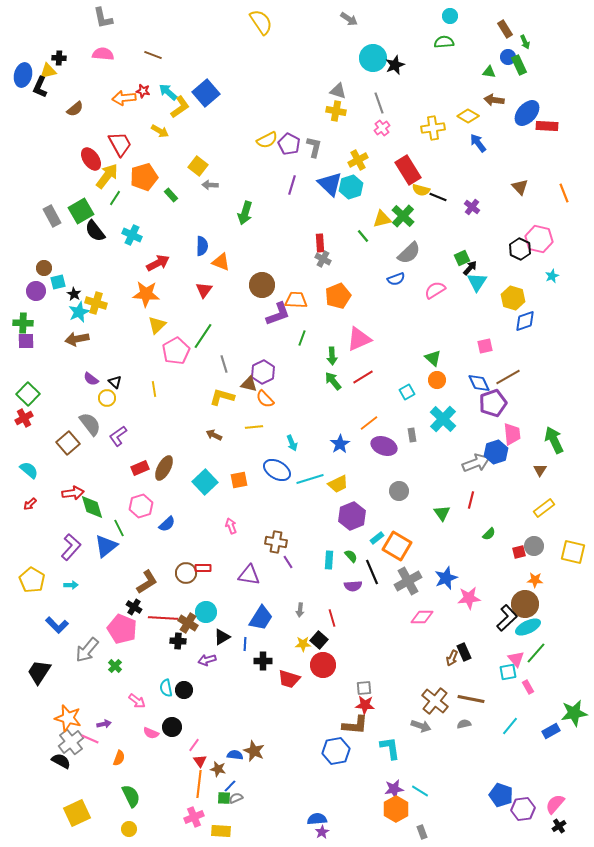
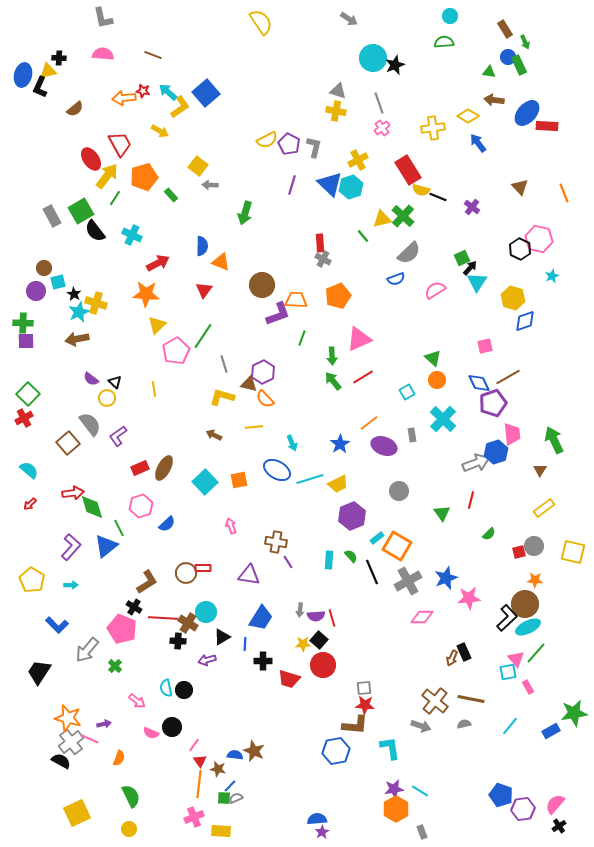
purple semicircle at (353, 586): moved 37 px left, 30 px down
